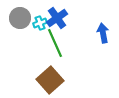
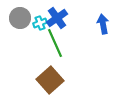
blue arrow: moved 9 px up
